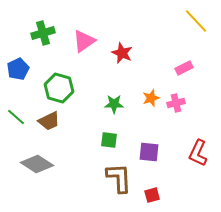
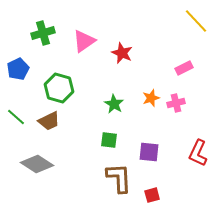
green star: rotated 30 degrees clockwise
